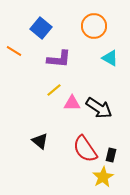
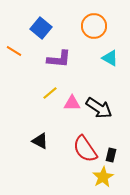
yellow line: moved 4 px left, 3 px down
black triangle: rotated 12 degrees counterclockwise
